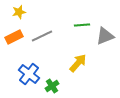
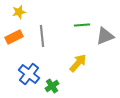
gray line: rotated 70 degrees counterclockwise
